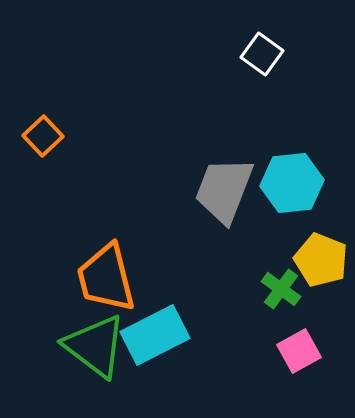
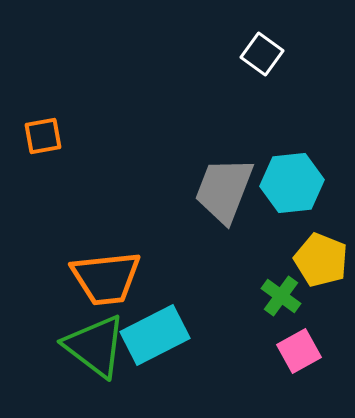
orange square: rotated 33 degrees clockwise
orange trapezoid: rotated 82 degrees counterclockwise
green cross: moved 7 px down
